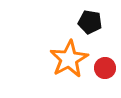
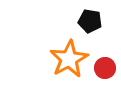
black pentagon: moved 1 px up
